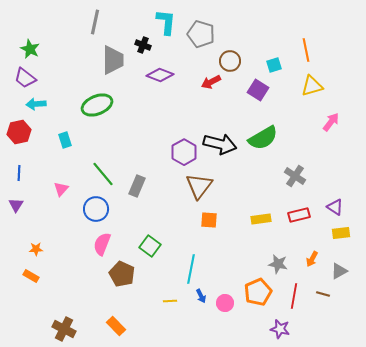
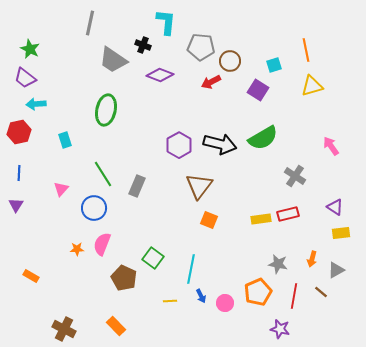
gray line at (95, 22): moved 5 px left, 1 px down
gray pentagon at (201, 34): moved 13 px down; rotated 12 degrees counterclockwise
gray trapezoid at (113, 60): rotated 124 degrees clockwise
green ellipse at (97, 105): moved 9 px right, 5 px down; rotated 56 degrees counterclockwise
pink arrow at (331, 122): moved 24 px down; rotated 72 degrees counterclockwise
purple hexagon at (184, 152): moved 5 px left, 7 px up
green line at (103, 174): rotated 8 degrees clockwise
blue circle at (96, 209): moved 2 px left, 1 px up
red rectangle at (299, 215): moved 11 px left, 1 px up
orange square at (209, 220): rotated 18 degrees clockwise
green square at (150, 246): moved 3 px right, 12 px down
orange star at (36, 249): moved 41 px right
orange arrow at (312, 259): rotated 14 degrees counterclockwise
gray triangle at (339, 271): moved 3 px left, 1 px up
brown pentagon at (122, 274): moved 2 px right, 4 px down
brown line at (323, 294): moved 2 px left, 2 px up; rotated 24 degrees clockwise
